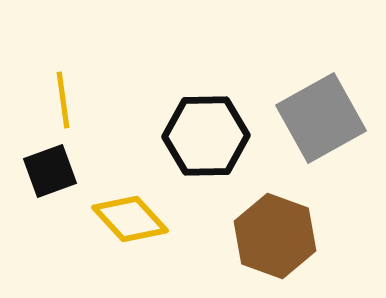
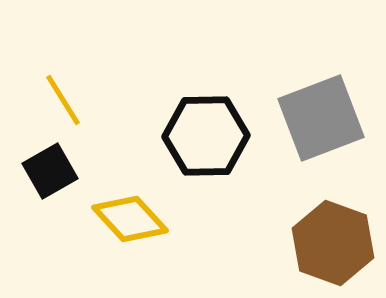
yellow line: rotated 24 degrees counterclockwise
gray square: rotated 8 degrees clockwise
black square: rotated 10 degrees counterclockwise
brown hexagon: moved 58 px right, 7 px down
